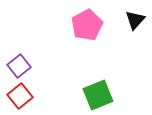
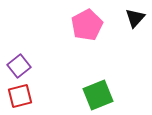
black triangle: moved 2 px up
red square: rotated 25 degrees clockwise
